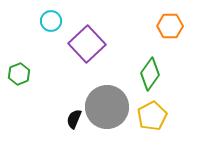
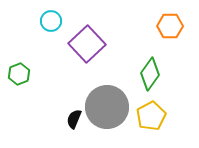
yellow pentagon: moved 1 px left
